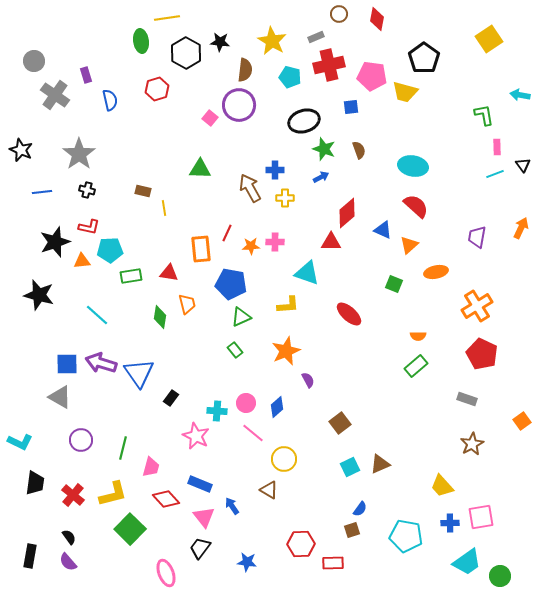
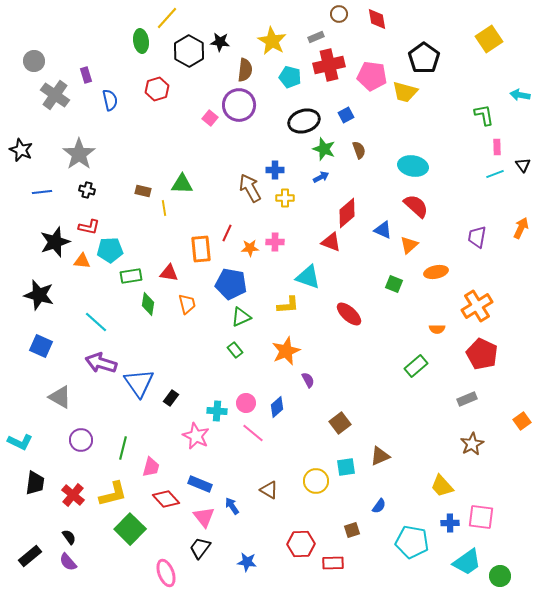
yellow line at (167, 18): rotated 40 degrees counterclockwise
red diamond at (377, 19): rotated 20 degrees counterclockwise
black hexagon at (186, 53): moved 3 px right, 2 px up
blue square at (351, 107): moved 5 px left, 8 px down; rotated 21 degrees counterclockwise
green triangle at (200, 169): moved 18 px left, 15 px down
red triangle at (331, 242): rotated 20 degrees clockwise
orange star at (251, 246): moved 1 px left, 2 px down
orange triangle at (82, 261): rotated 12 degrees clockwise
cyan triangle at (307, 273): moved 1 px right, 4 px down
cyan line at (97, 315): moved 1 px left, 7 px down
green diamond at (160, 317): moved 12 px left, 13 px up
orange semicircle at (418, 336): moved 19 px right, 7 px up
blue square at (67, 364): moved 26 px left, 18 px up; rotated 25 degrees clockwise
blue triangle at (139, 373): moved 10 px down
gray rectangle at (467, 399): rotated 42 degrees counterclockwise
yellow circle at (284, 459): moved 32 px right, 22 px down
brown triangle at (380, 464): moved 8 px up
cyan square at (350, 467): moved 4 px left; rotated 18 degrees clockwise
blue semicircle at (360, 509): moved 19 px right, 3 px up
pink square at (481, 517): rotated 16 degrees clockwise
cyan pentagon at (406, 536): moved 6 px right, 6 px down
black rectangle at (30, 556): rotated 40 degrees clockwise
